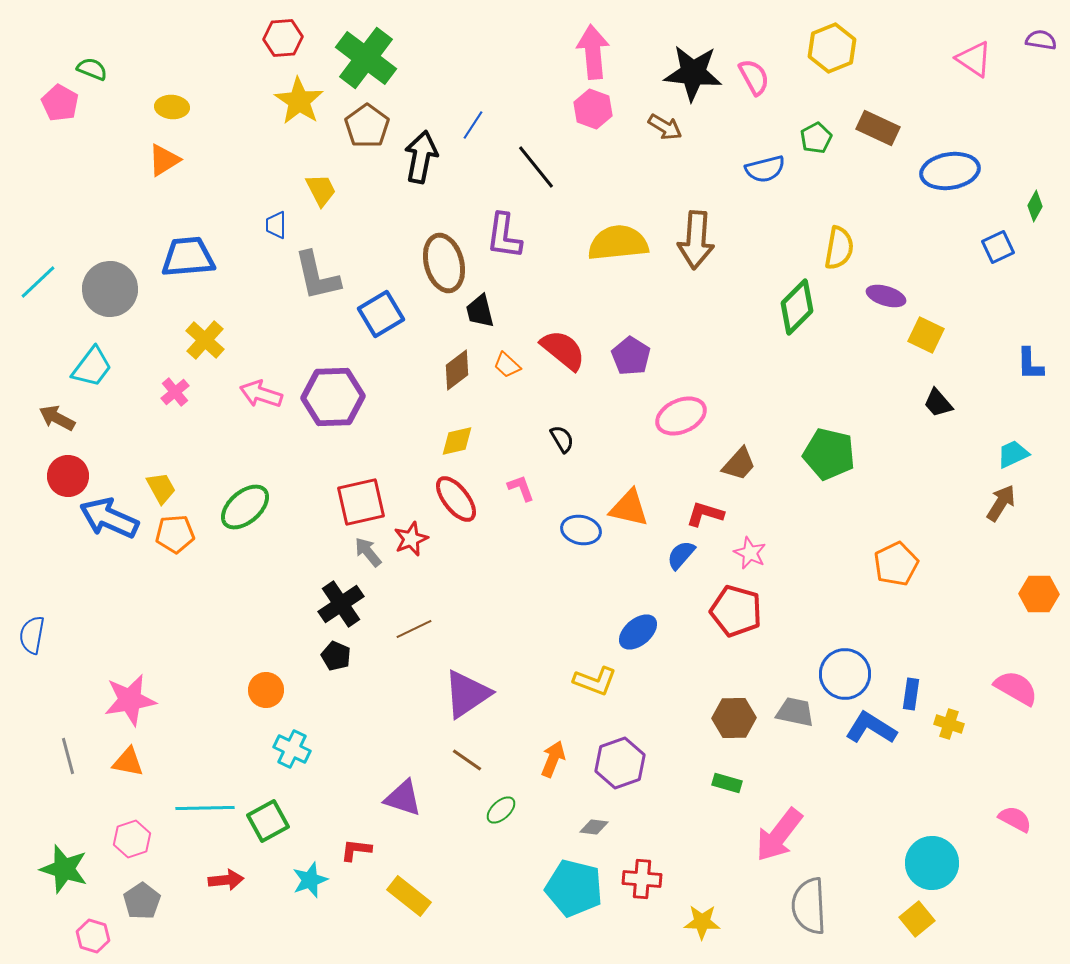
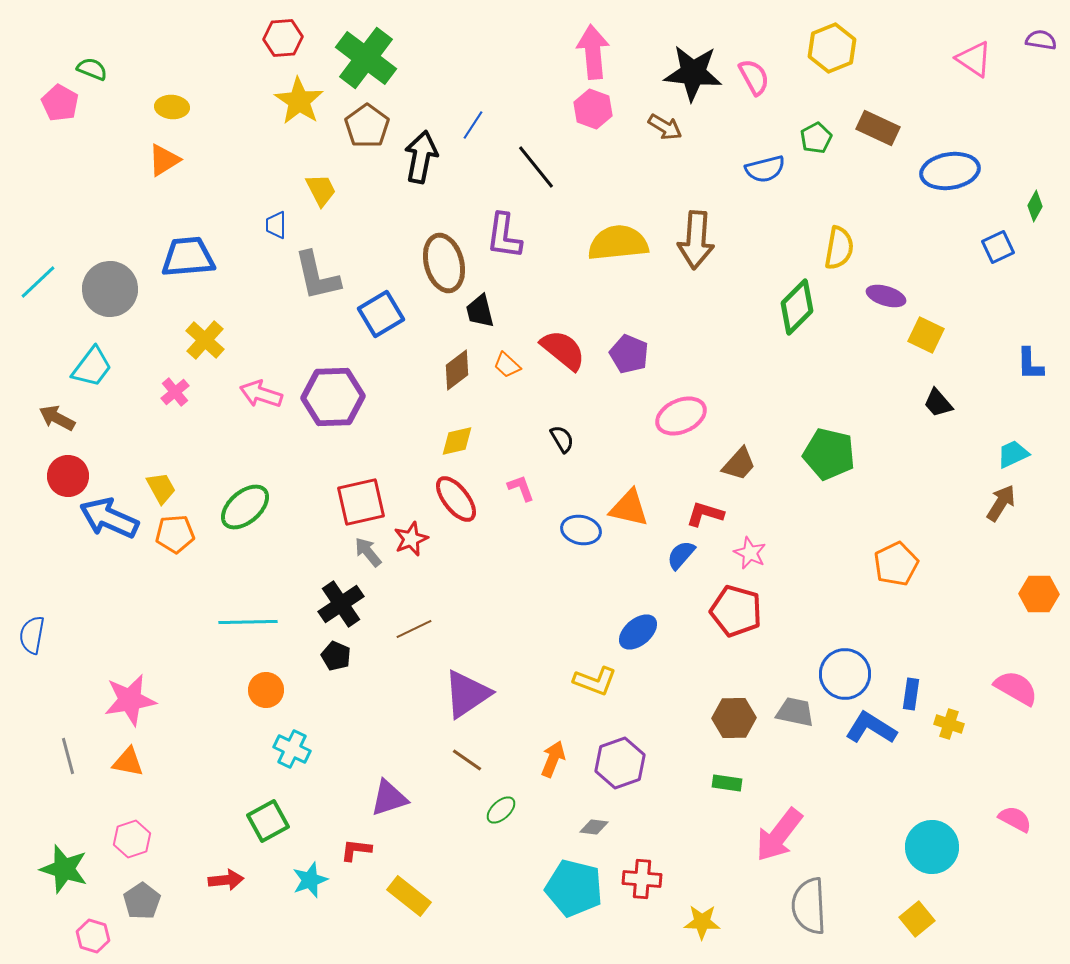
purple pentagon at (631, 356): moved 2 px left, 2 px up; rotated 9 degrees counterclockwise
green rectangle at (727, 783): rotated 8 degrees counterclockwise
purple triangle at (403, 798): moved 14 px left; rotated 36 degrees counterclockwise
cyan line at (205, 808): moved 43 px right, 186 px up
cyan circle at (932, 863): moved 16 px up
